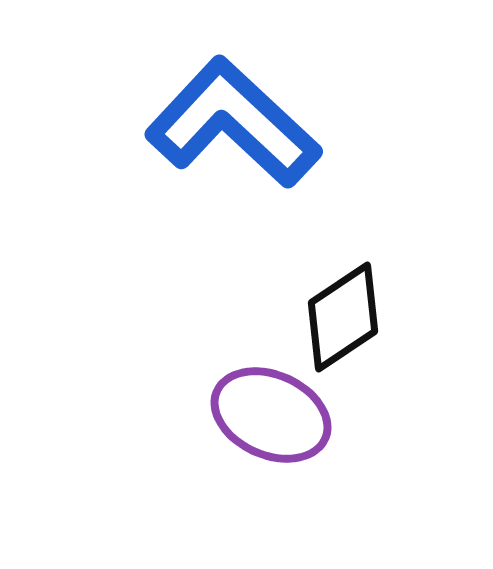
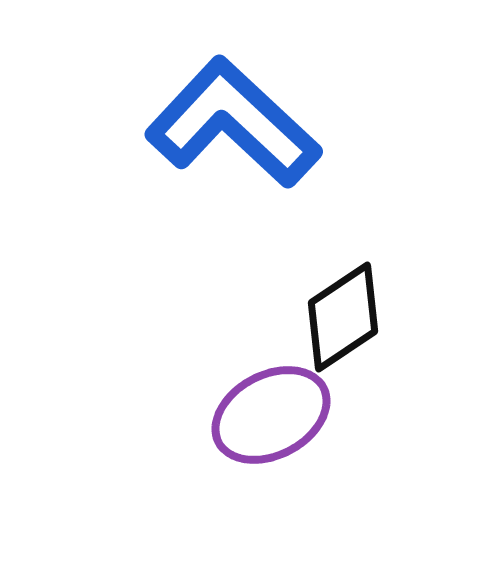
purple ellipse: rotated 52 degrees counterclockwise
